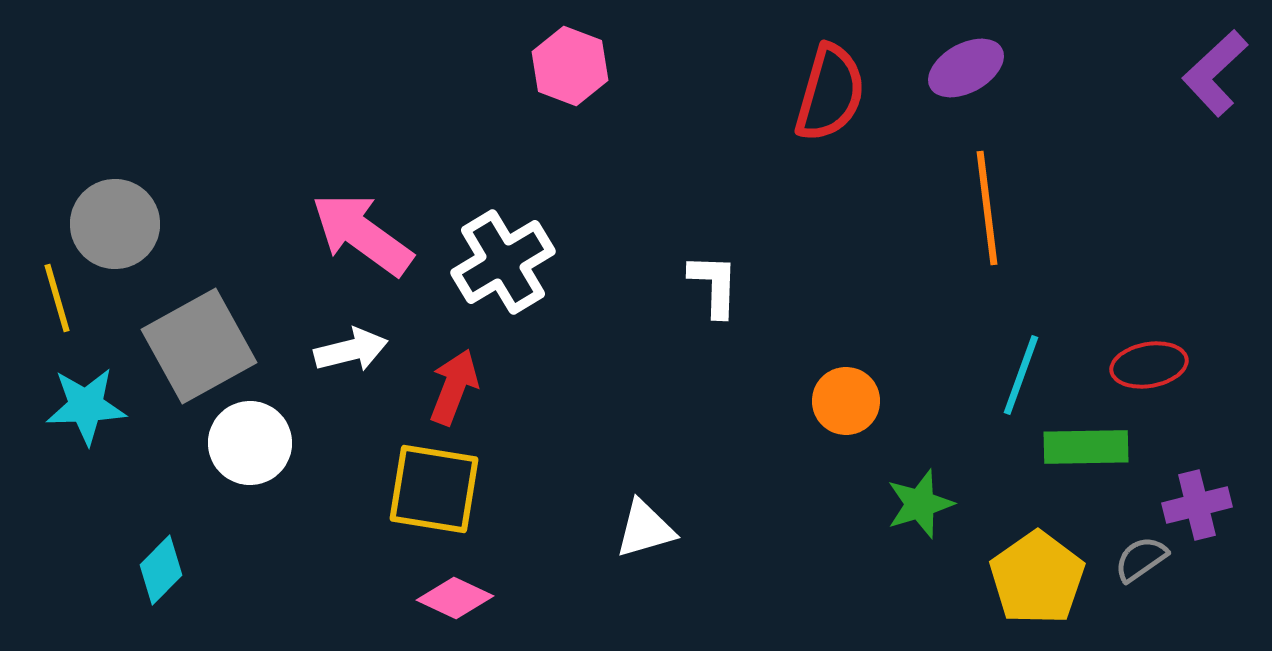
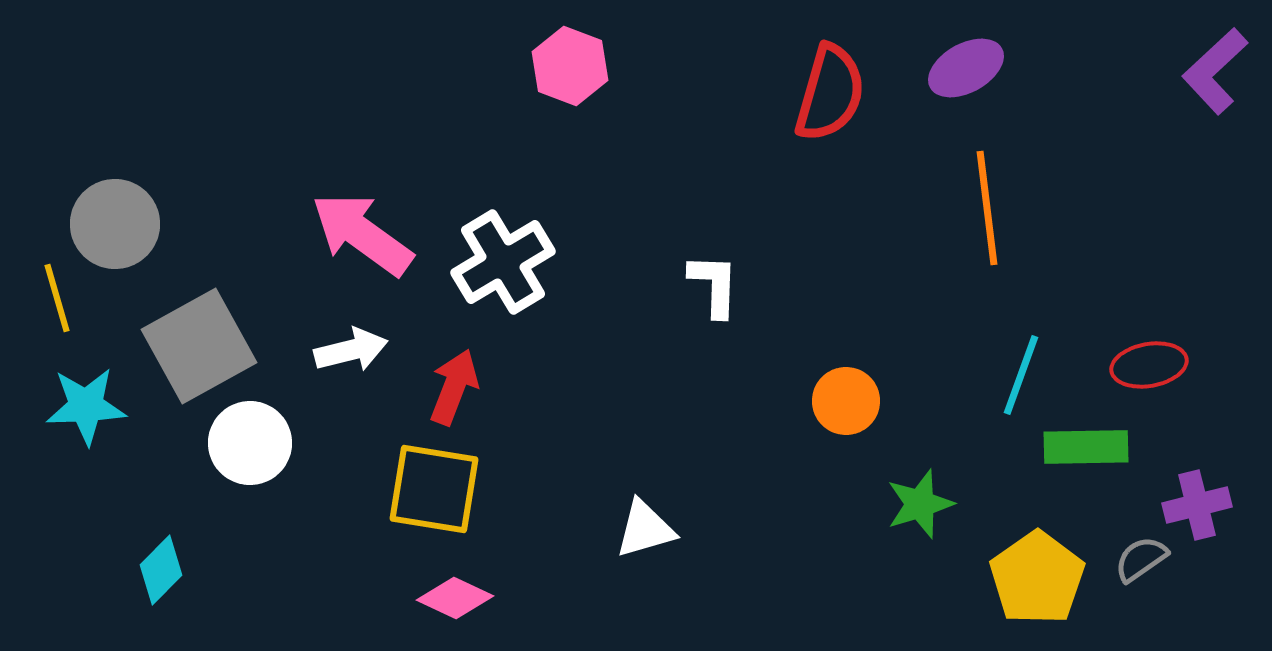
purple L-shape: moved 2 px up
